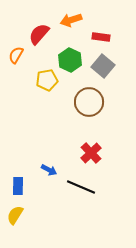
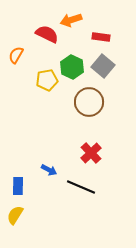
red semicircle: moved 8 px right; rotated 75 degrees clockwise
green hexagon: moved 2 px right, 7 px down
